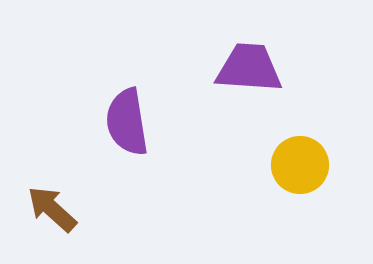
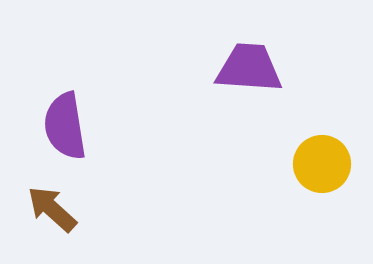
purple semicircle: moved 62 px left, 4 px down
yellow circle: moved 22 px right, 1 px up
